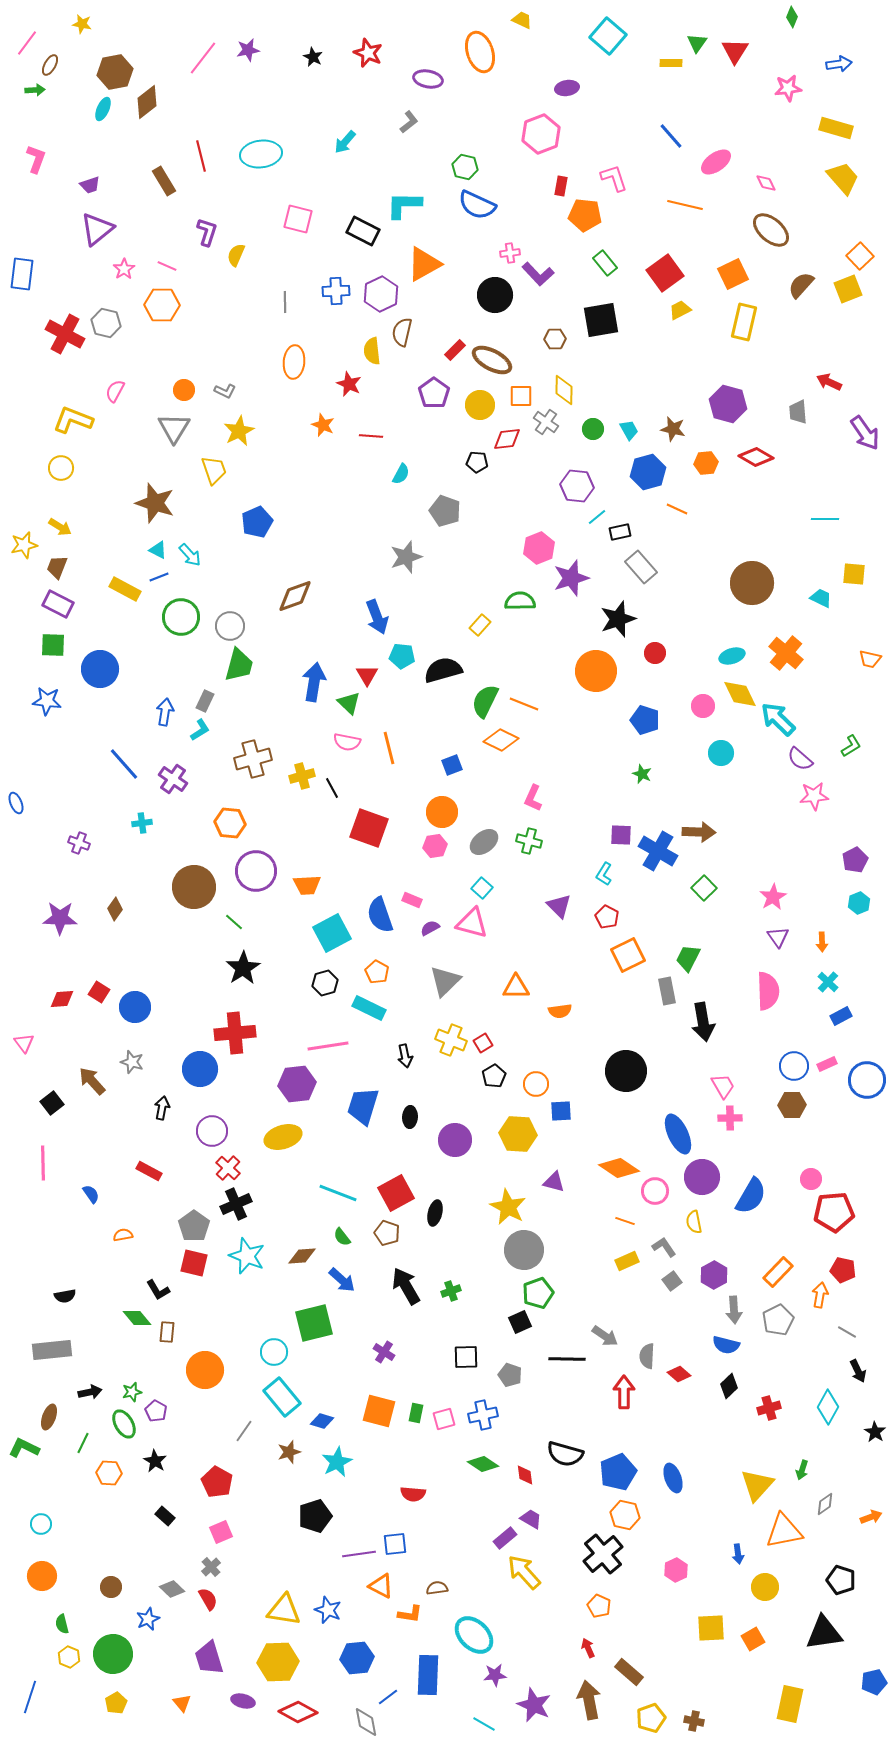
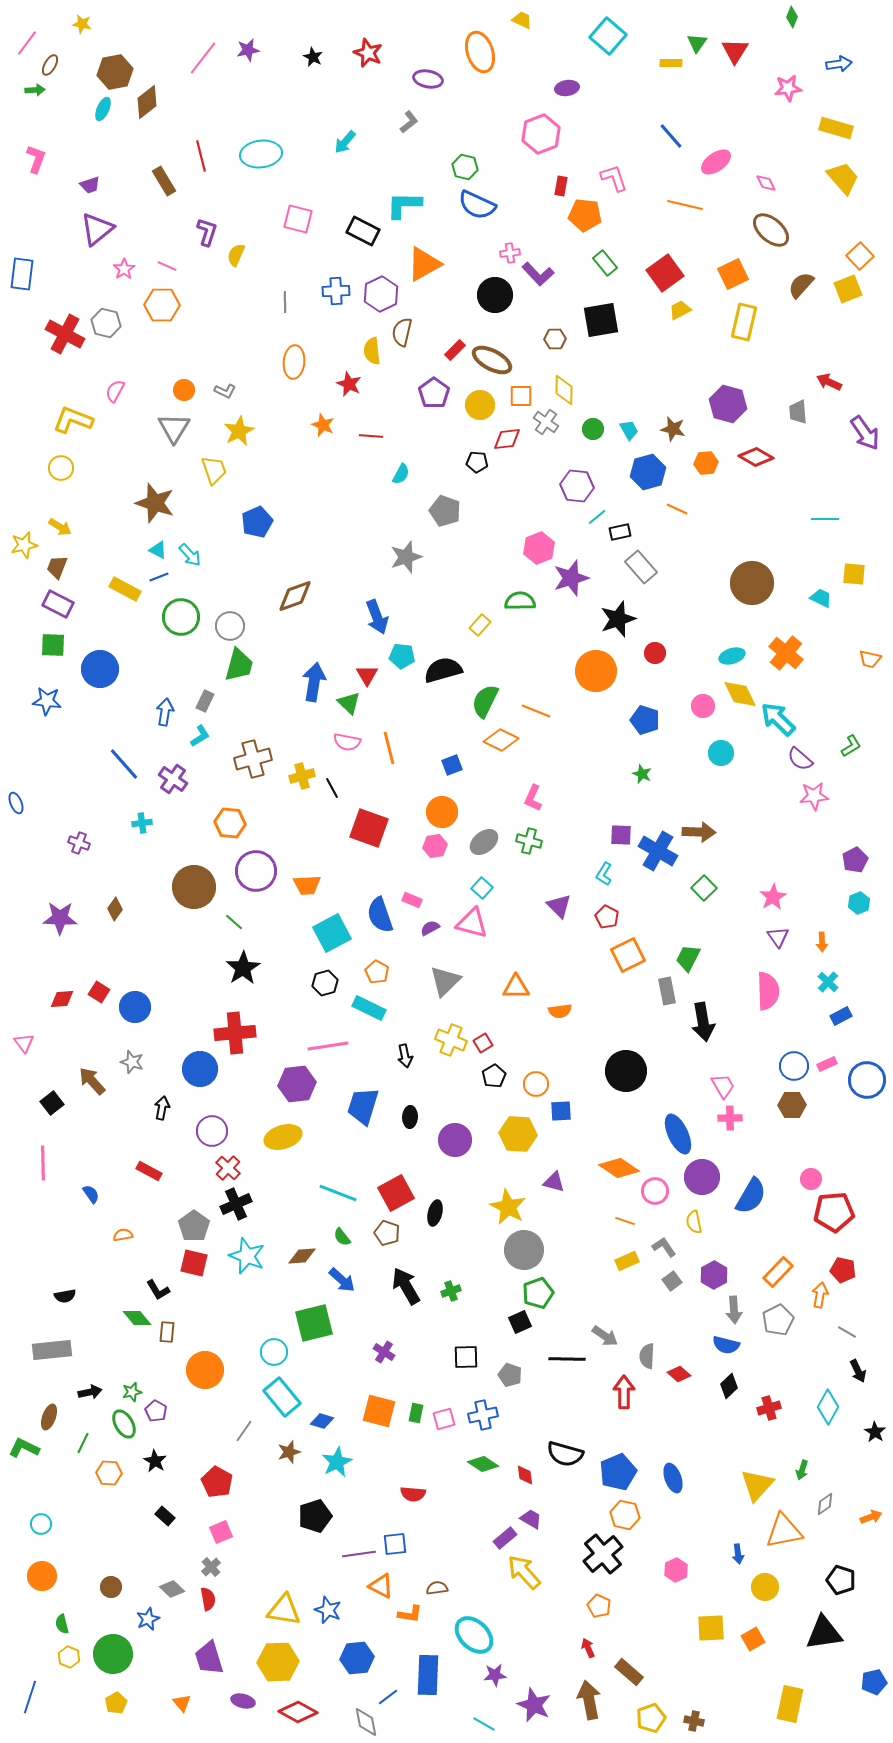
orange line at (524, 704): moved 12 px right, 7 px down
cyan L-shape at (200, 730): moved 6 px down
red semicircle at (208, 1599): rotated 20 degrees clockwise
